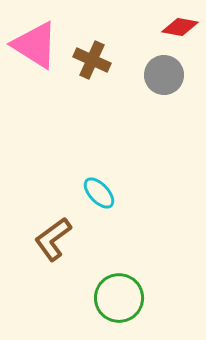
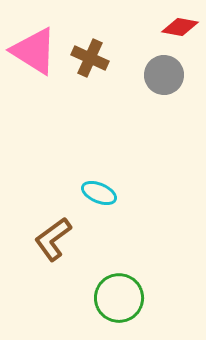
pink triangle: moved 1 px left, 6 px down
brown cross: moved 2 px left, 2 px up
cyan ellipse: rotated 24 degrees counterclockwise
